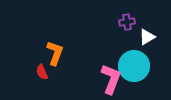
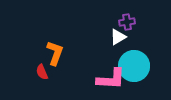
white triangle: moved 29 px left
pink L-shape: rotated 72 degrees clockwise
